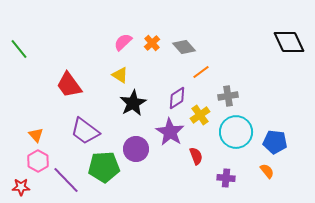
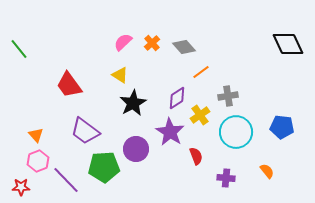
black diamond: moved 1 px left, 2 px down
blue pentagon: moved 7 px right, 15 px up
pink hexagon: rotated 10 degrees clockwise
